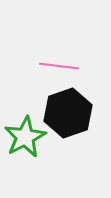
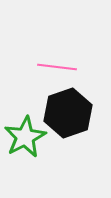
pink line: moved 2 px left, 1 px down
